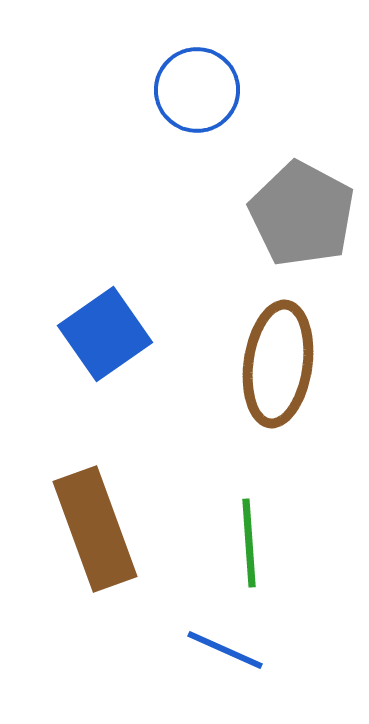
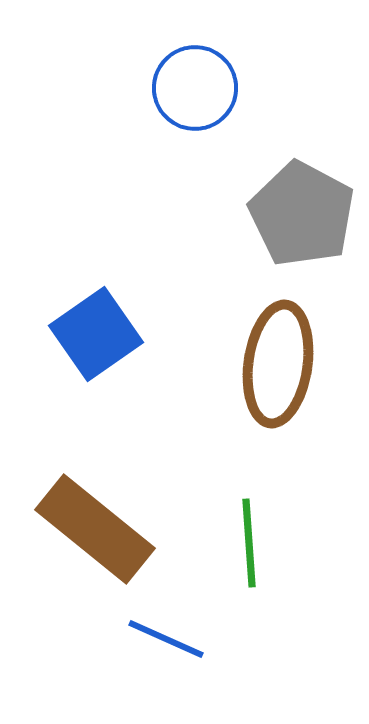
blue circle: moved 2 px left, 2 px up
blue square: moved 9 px left
brown rectangle: rotated 31 degrees counterclockwise
blue line: moved 59 px left, 11 px up
